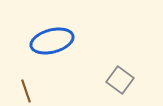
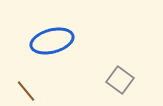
brown line: rotated 20 degrees counterclockwise
